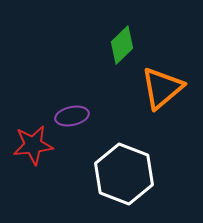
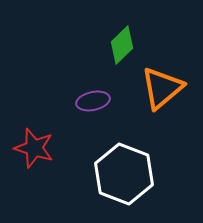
purple ellipse: moved 21 px right, 15 px up
red star: moved 1 px right, 3 px down; rotated 24 degrees clockwise
